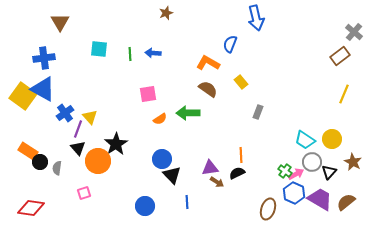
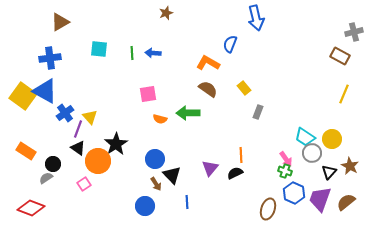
brown triangle at (60, 22): rotated 30 degrees clockwise
gray cross at (354, 32): rotated 36 degrees clockwise
green line at (130, 54): moved 2 px right, 1 px up
brown rectangle at (340, 56): rotated 66 degrees clockwise
blue cross at (44, 58): moved 6 px right
yellow rectangle at (241, 82): moved 3 px right, 6 px down
blue triangle at (43, 89): moved 2 px right, 2 px down
orange semicircle at (160, 119): rotated 48 degrees clockwise
cyan trapezoid at (305, 140): moved 3 px up
black triangle at (78, 148): rotated 14 degrees counterclockwise
orange rectangle at (28, 151): moved 2 px left
blue circle at (162, 159): moved 7 px left
black circle at (40, 162): moved 13 px right, 2 px down
gray circle at (312, 162): moved 9 px up
brown star at (353, 162): moved 3 px left, 4 px down
gray semicircle at (57, 168): moved 11 px left, 10 px down; rotated 48 degrees clockwise
purple triangle at (210, 168): rotated 42 degrees counterclockwise
green cross at (285, 171): rotated 16 degrees counterclockwise
black semicircle at (237, 173): moved 2 px left
pink arrow at (296, 174): moved 10 px left, 15 px up; rotated 84 degrees clockwise
brown arrow at (217, 182): moved 61 px left, 2 px down; rotated 24 degrees clockwise
pink square at (84, 193): moved 9 px up; rotated 16 degrees counterclockwise
purple trapezoid at (320, 199): rotated 100 degrees counterclockwise
red diamond at (31, 208): rotated 12 degrees clockwise
